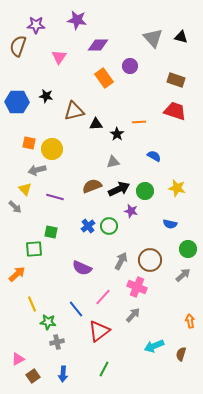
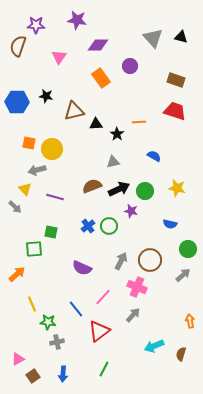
orange rectangle at (104, 78): moved 3 px left
